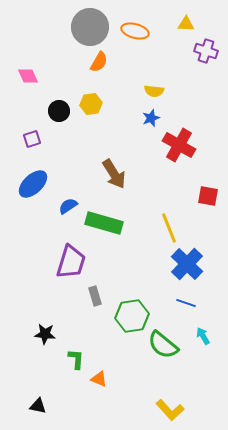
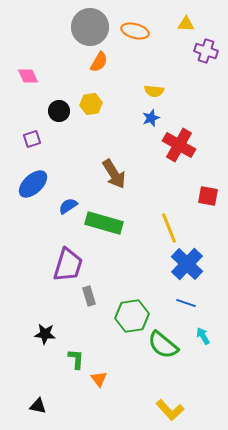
purple trapezoid: moved 3 px left, 3 px down
gray rectangle: moved 6 px left
orange triangle: rotated 30 degrees clockwise
